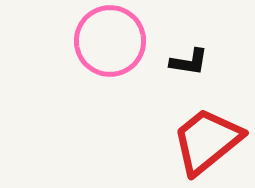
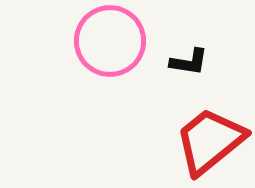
red trapezoid: moved 3 px right
